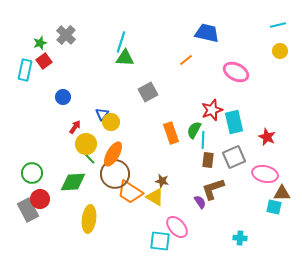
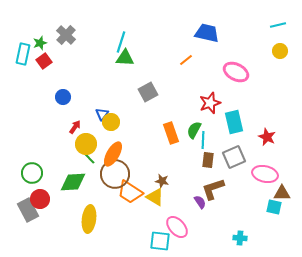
cyan rectangle at (25, 70): moved 2 px left, 16 px up
red star at (212, 110): moved 2 px left, 7 px up
